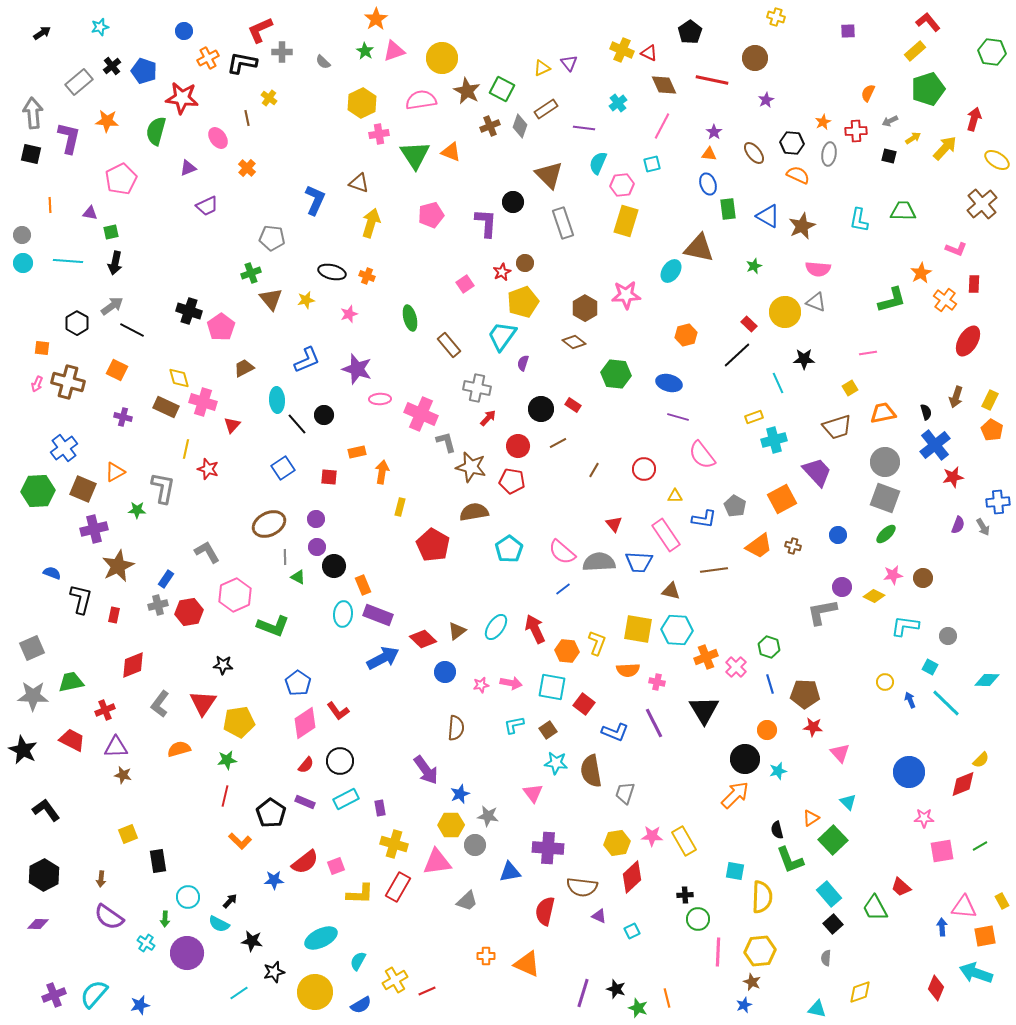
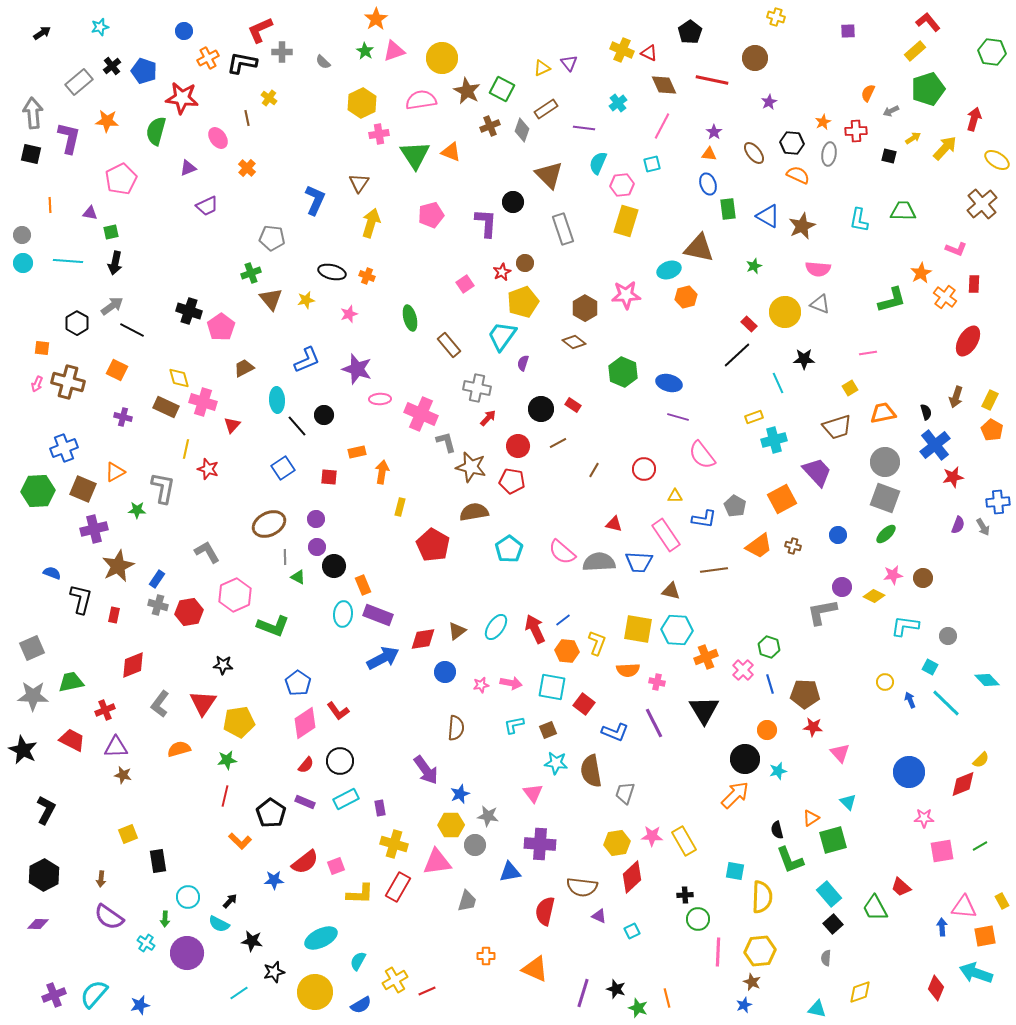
purple star at (766, 100): moved 3 px right, 2 px down
gray arrow at (890, 121): moved 1 px right, 10 px up
gray diamond at (520, 126): moved 2 px right, 4 px down
brown triangle at (359, 183): rotated 45 degrees clockwise
gray rectangle at (563, 223): moved 6 px down
cyan ellipse at (671, 271): moved 2 px left, 1 px up; rotated 35 degrees clockwise
orange cross at (945, 300): moved 3 px up
gray triangle at (816, 302): moved 4 px right, 2 px down
orange hexagon at (686, 335): moved 38 px up
green hexagon at (616, 374): moved 7 px right, 2 px up; rotated 16 degrees clockwise
black line at (297, 424): moved 2 px down
blue cross at (64, 448): rotated 16 degrees clockwise
red triangle at (614, 524): rotated 36 degrees counterclockwise
blue rectangle at (166, 579): moved 9 px left
blue line at (563, 589): moved 31 px down
gray cross at (158, 605): rotated 30 degrees clockwise
red diamond at (423, 639): rotated 52 degrees counterclockwise
pink cross at (736, 667): moved 7 px right, 3 px down
cyan diamond at (987, 680): rotated 45 degrees clockwise
brown square at (548, 730): rotated 12 degrees clockwise
black L-shape at (46, 810): rotated 64 degrees clockwise
green square at (833, 840): rotated 28 degrees clockwise
purple cross at (548, 848): moved 8 px left, 4 px up
gray trapezoid at (467, 901): rotated 30 degrees counterclockwise
orange triangle at (527, 964): moved 8 px right, 5 px down
